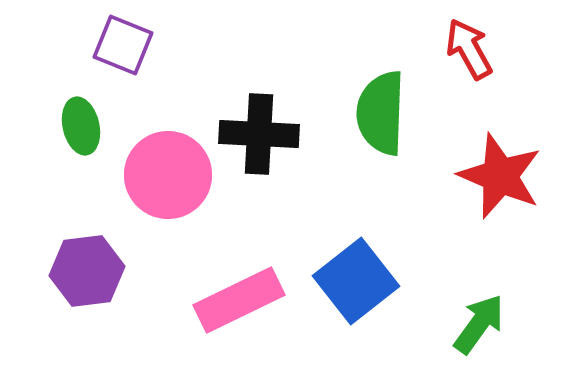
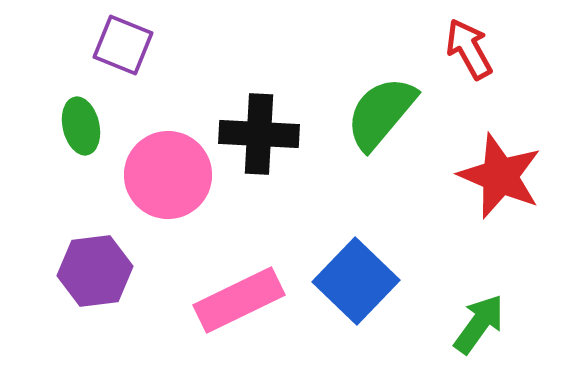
green semicircle: rotated 38 degrees clockwise
purple hexagon: moved 8 px right
blue square: rotated 8 degrees counterclockwise
